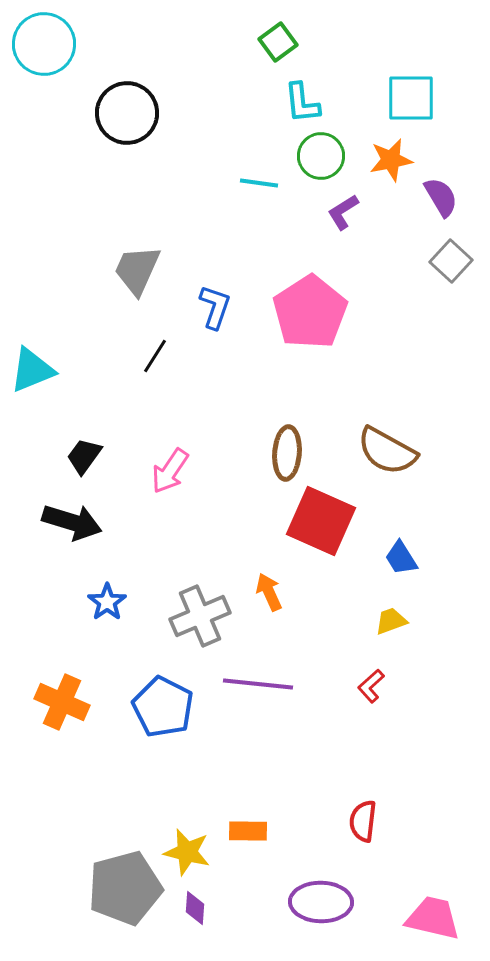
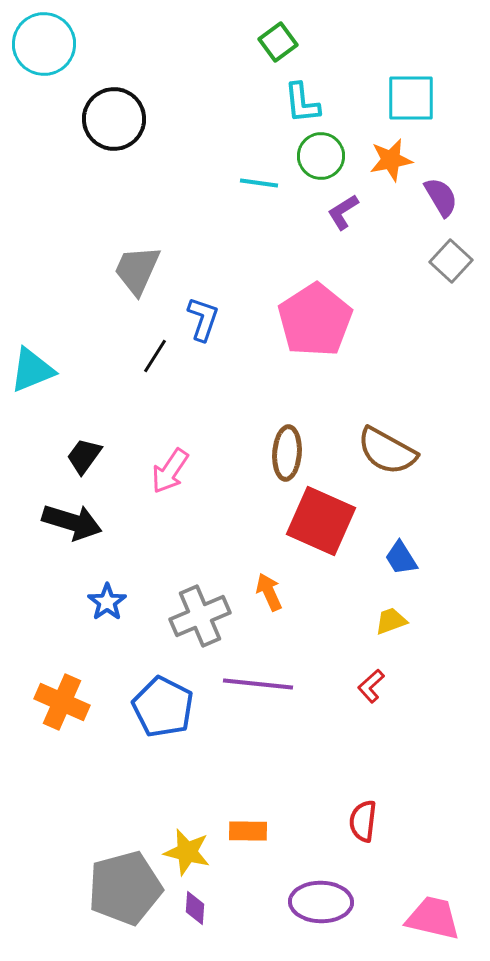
black circle: moved 13 px left, 6 px down
blue L-shape: moved 12 px left, 12 px down
pink pentagon: moved 5 px right, 8 px down
